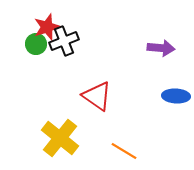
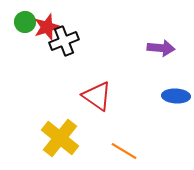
green circle: moved 11 px left, 22 px up
